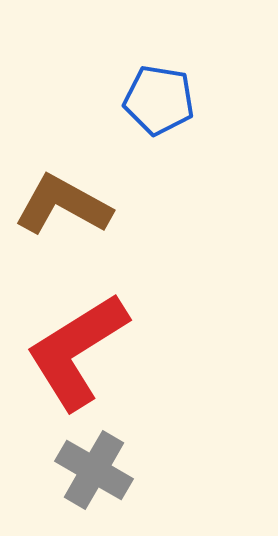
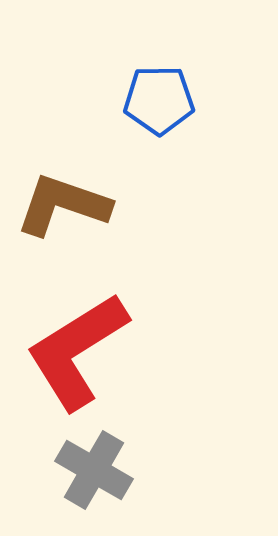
blue pentagon: rotated 10 degrees counterclockwise
brown L-shape: rotated 10 degrees counterclockwise
